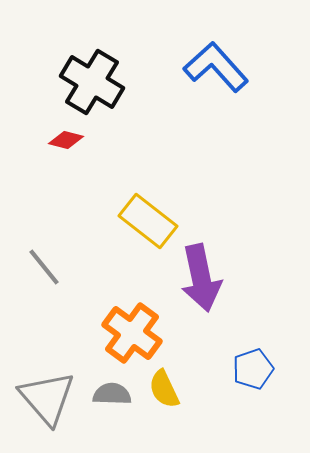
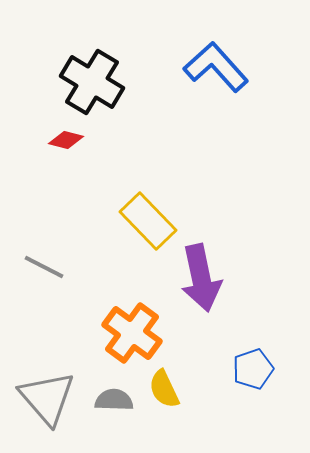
yellow rectangle: rotated 8 degrees clockwise
gray line: rotated 24 degrees counterclockwise
gray semicircle: moved 2 px right, 6 px down
